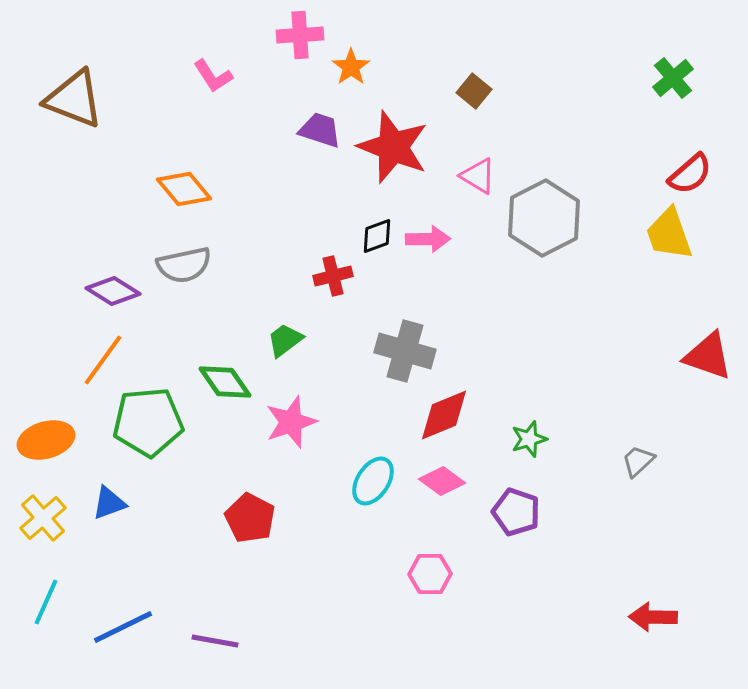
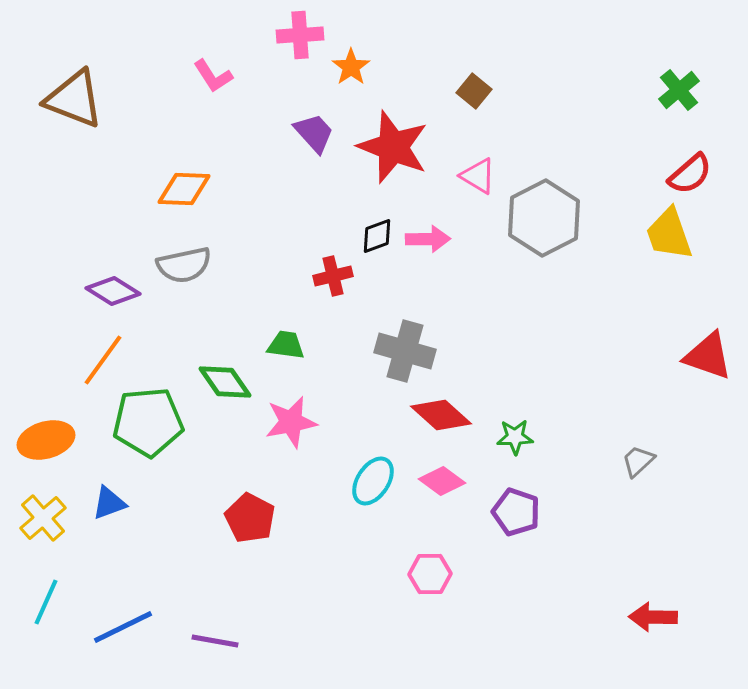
green cross: moved 6 px right, 12 px down
purple trapezoid: moved 6 px left, 3 px down; rotated 30 degrees clockwise
orange diamond: rotated 48 degrees counterclockwise
green trapezoid: moved 1 px right, 5 px down; rotated 45 degrees clockwise
red diamond: moved 3 px left; rotated 64 degrees clockwise
pink star: rotated 8 degrees clockwise
green star: moved 14 px left, 2 px up; rotated 15 degrees clockwise
